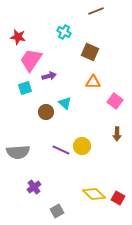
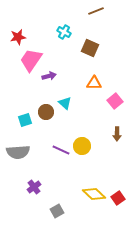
red star: rotated 21 degrees counterclockwise
brown square: moved 4 px up
orange triangle: moved 1 px right, 1 px down
cyan square: moved 32 px down
pink square: rotated 14 degrees clockwise
red square: rotated 24 degrees clockwise
